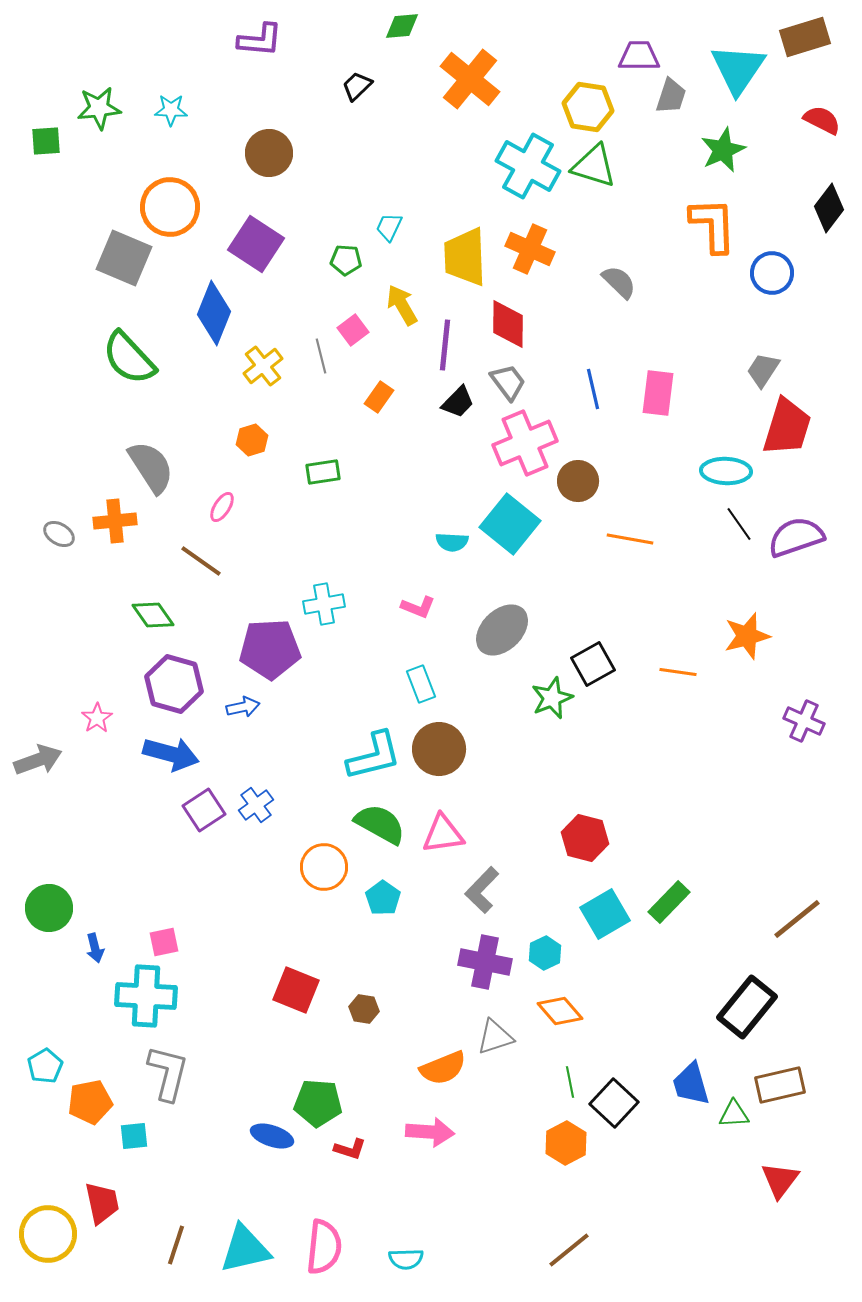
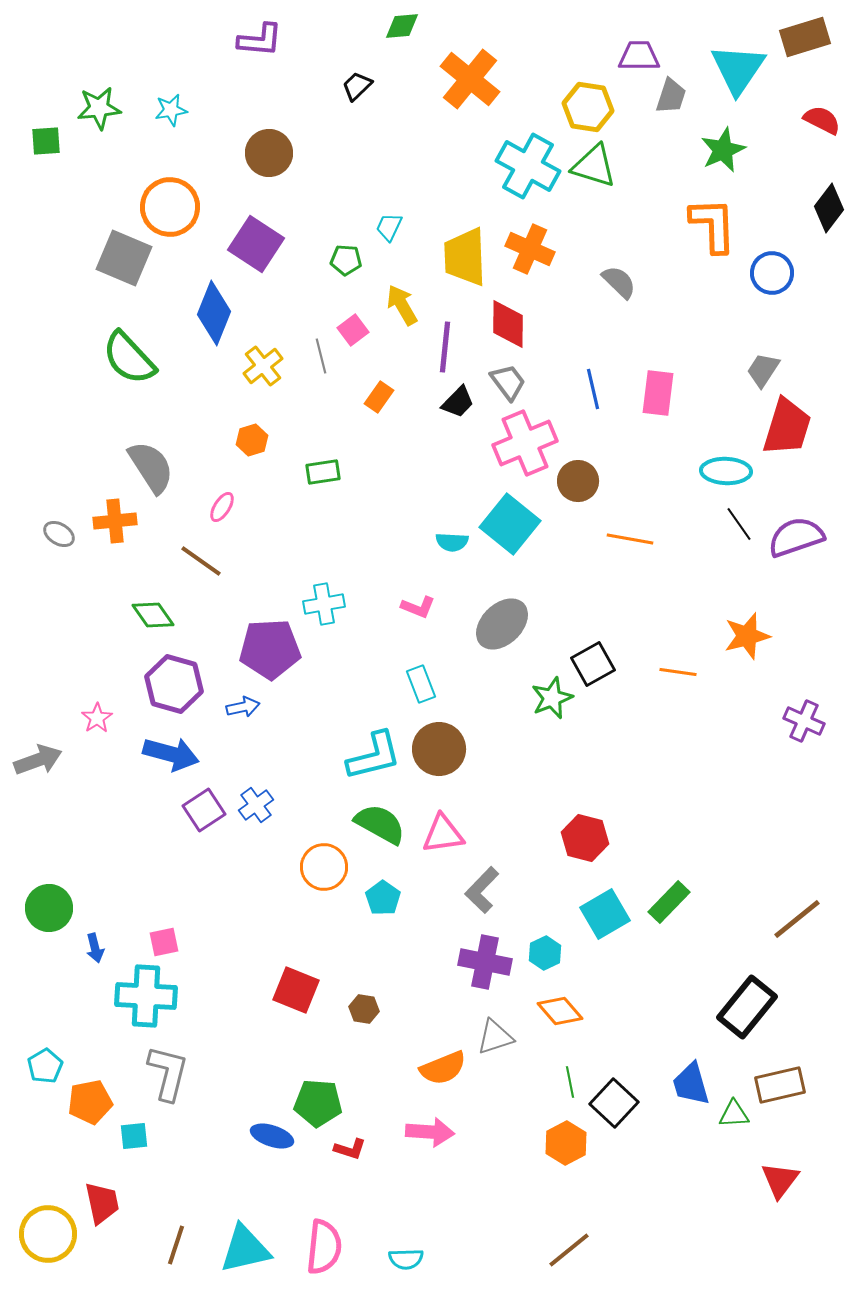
cyan star at (171, 110): rotated 12 degrees counterclockwise
purple line at (445, 345): moved 2 px down
gray ellipse at (502, 630): moved 6 px up
